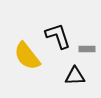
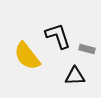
gray rectangle: rotated 14 degrees clockwise
